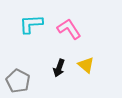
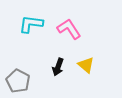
cyan L-shape: rotated 10 degrees clockwise
black arrow: moved 1 px left, 1 px up
